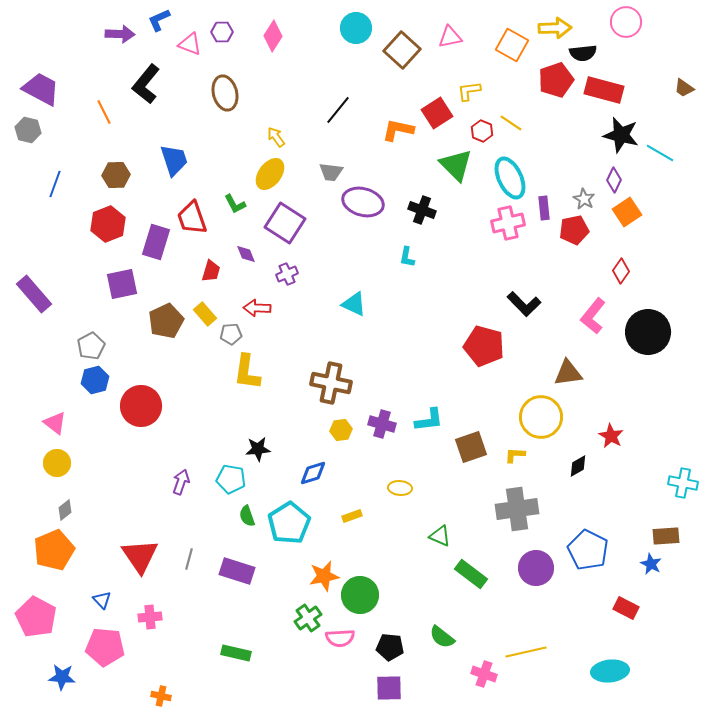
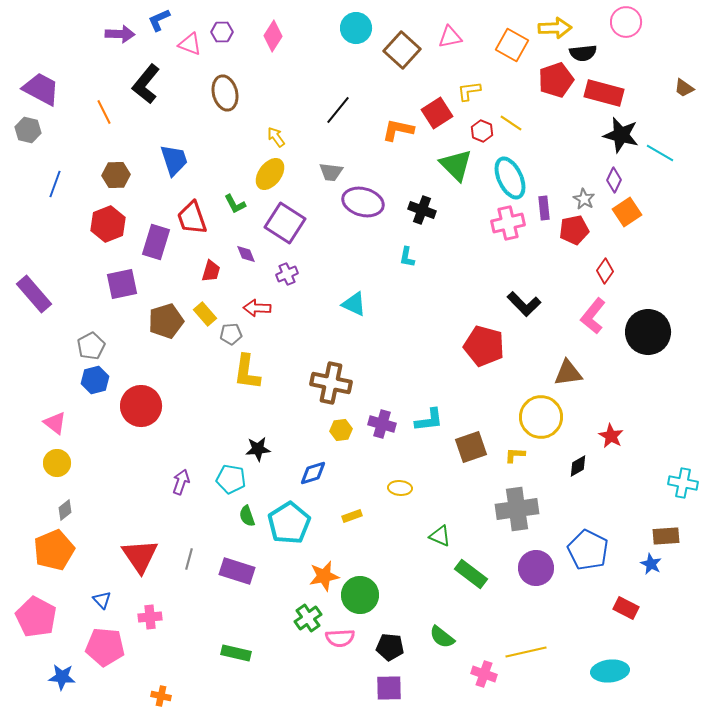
red rectangle at (604, 90): moved 3 px down
red diamond at (621, 271): moved 16 px left
brown pentagon at (166, 321): rotated 8 degrees clockwise
